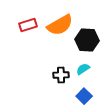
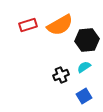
black hexagon: rotated 10 degrees counterclockwise
cyan semicircle: moved 1 px right, 2 px up
black cross: rotated 21 degrees counterclockwise
blue square: rotated 14 degrees clockwise
